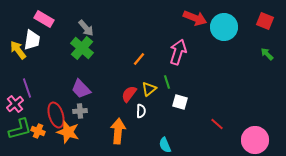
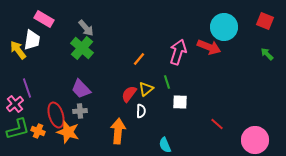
red arrow: moved 14 px right, 29 px down
yellow triangle: moved 3 px left
white square: rotated 14 degrees counterclockwise
green L-shape: moved 2 px left
